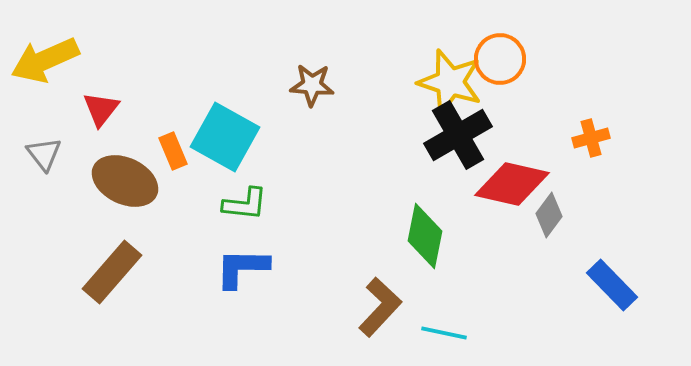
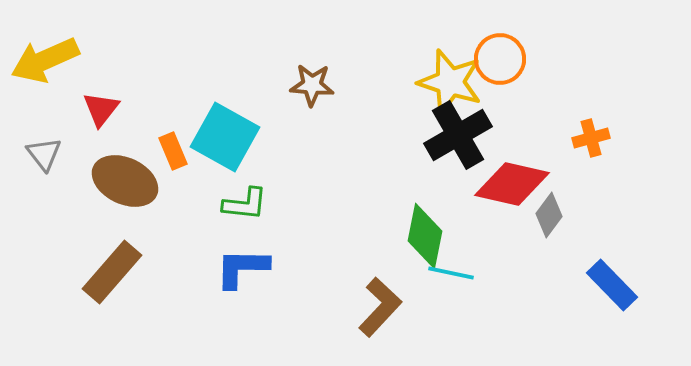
cyan line: moved 7 px right, 60 px up
